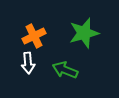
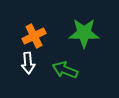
green star: rotated 16 degrees clockwise
